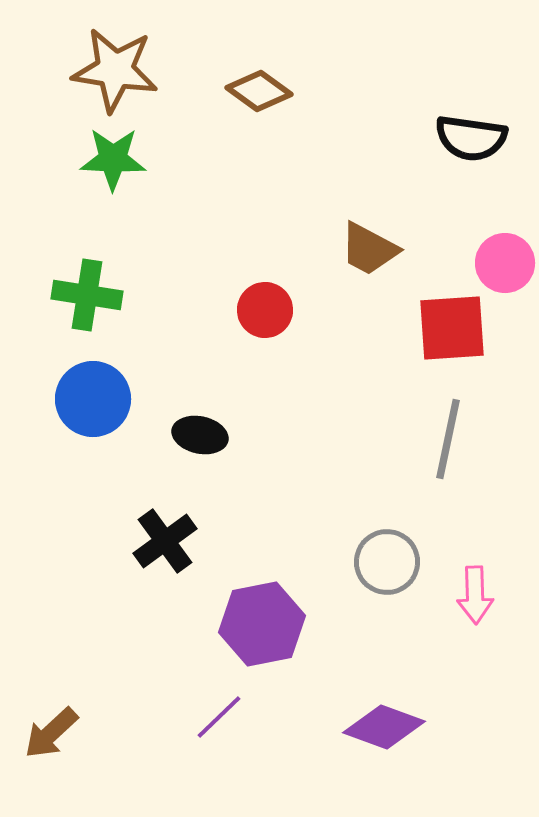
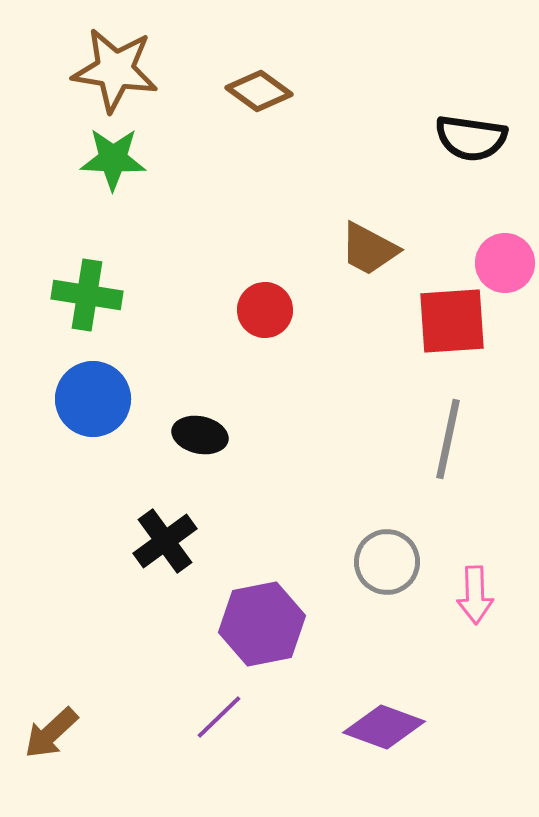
red square: moved 7 px up
